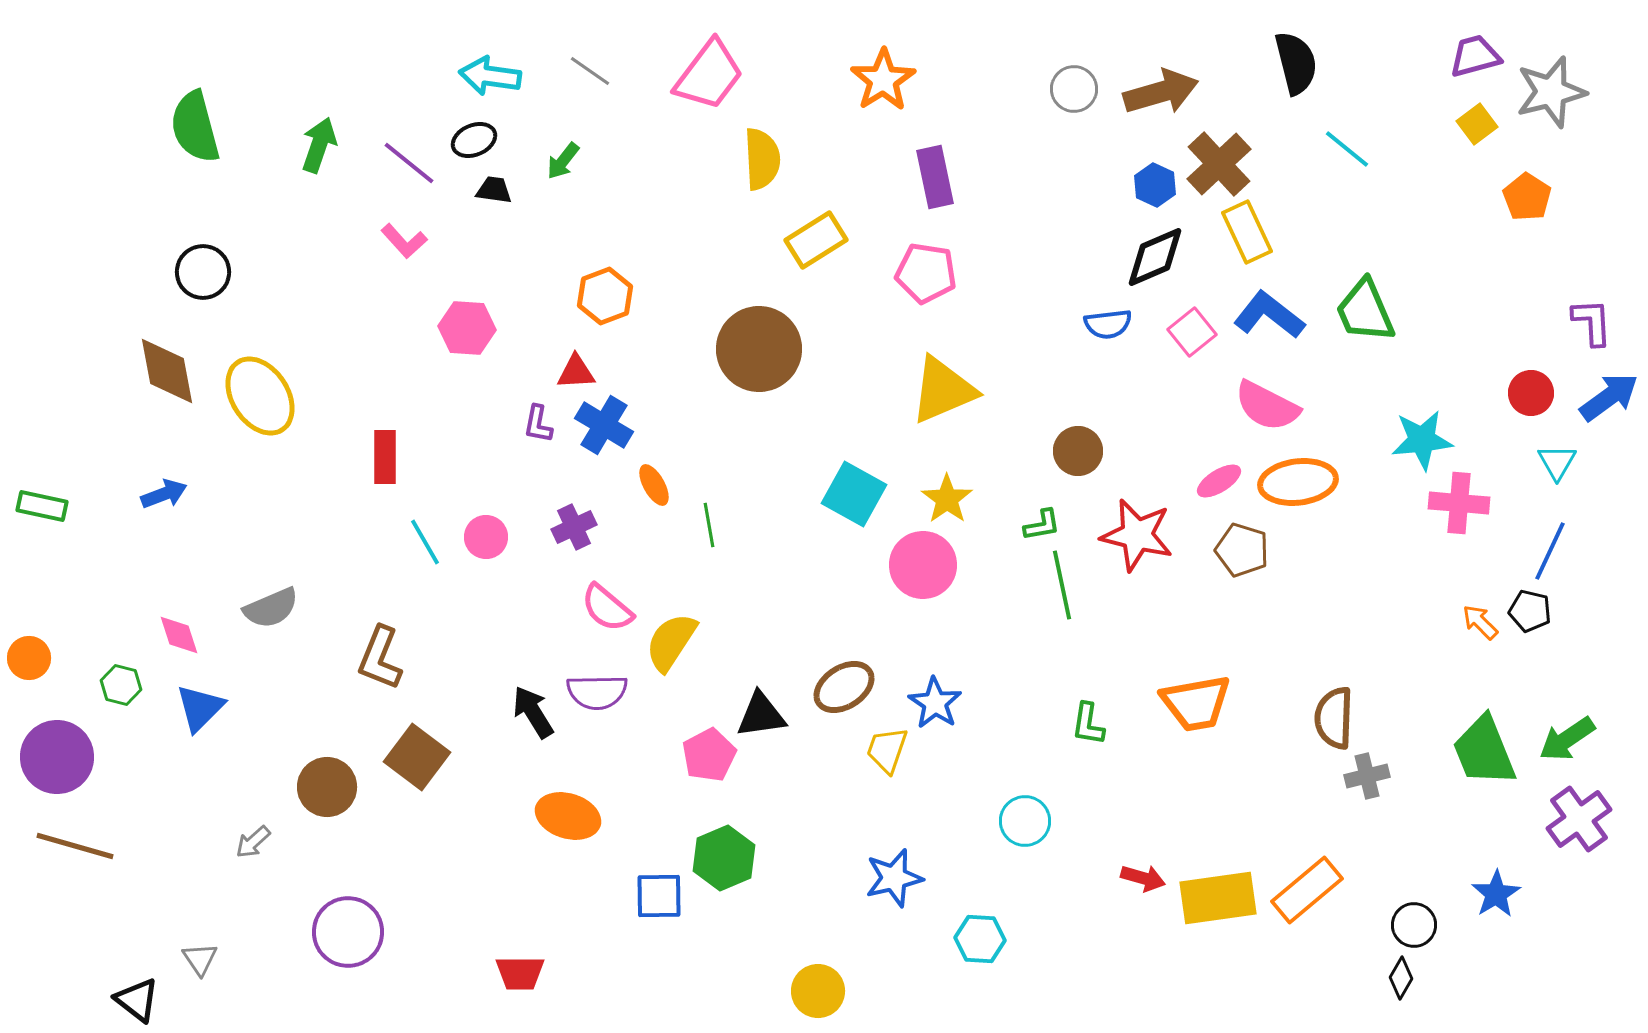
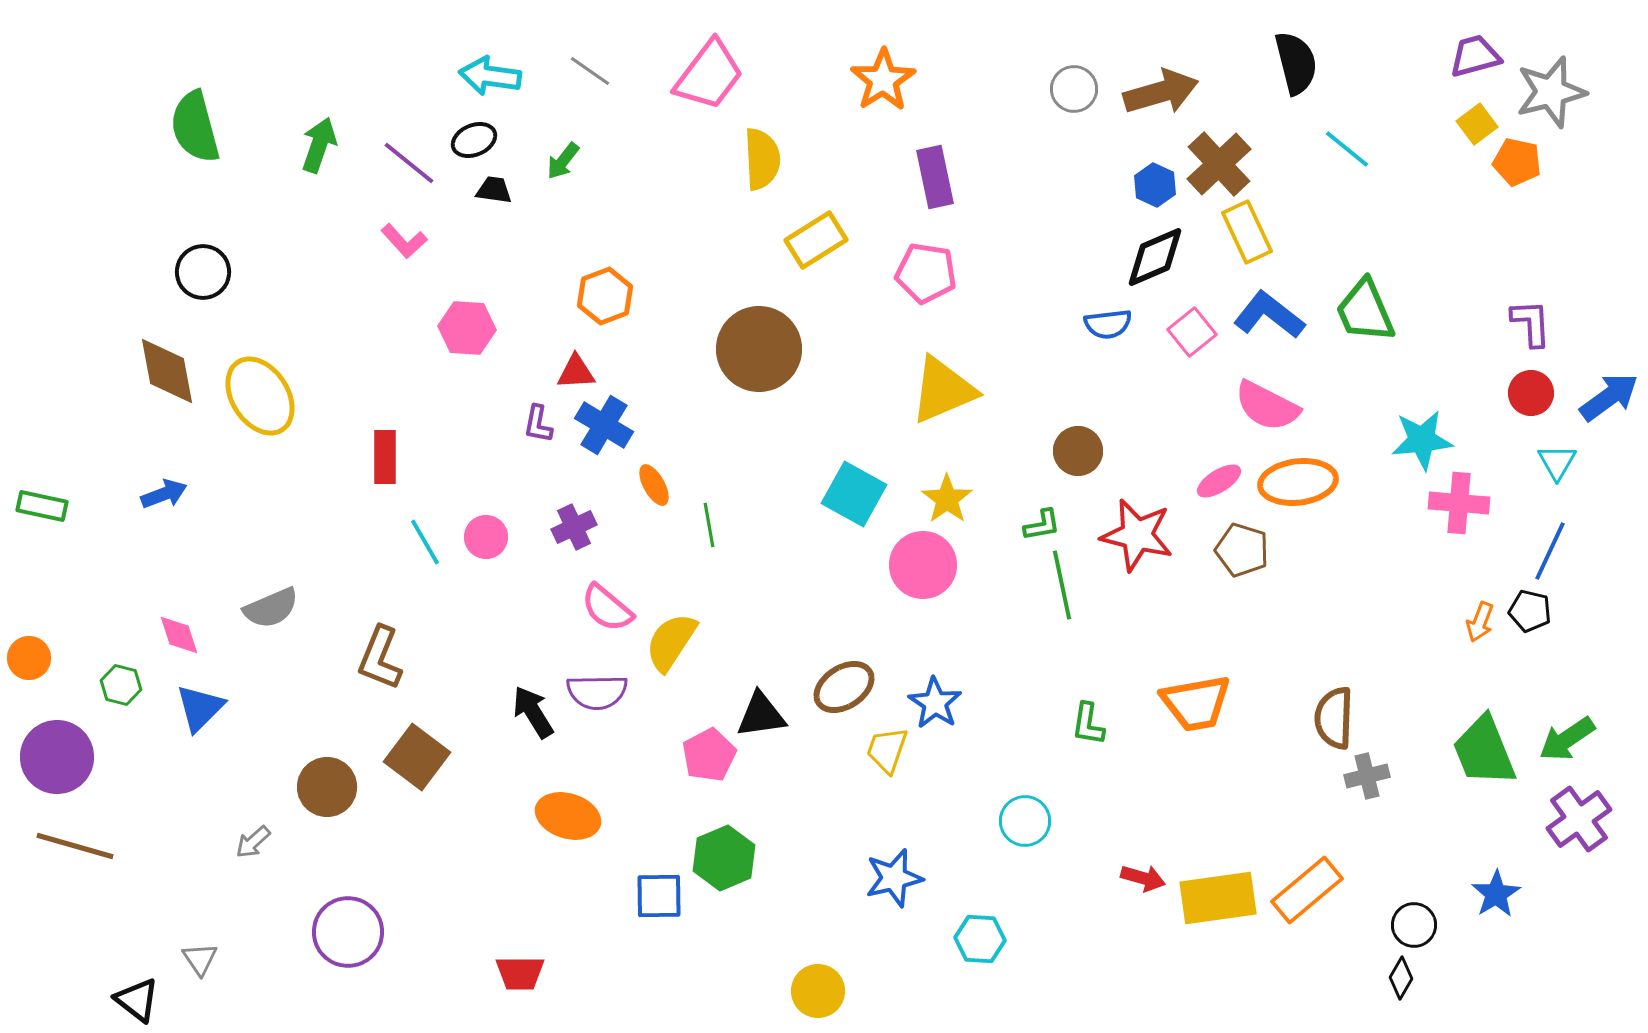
orange pentagon at (1527, 197): moved 10 px left, 35 px up; rotated 21 degrees counterclockwise
purple L-shape at (1592, 322): moved 61 px left, 1 px down
orange arrow at (1480, 622): rotated 114 degrees counterclockwise
